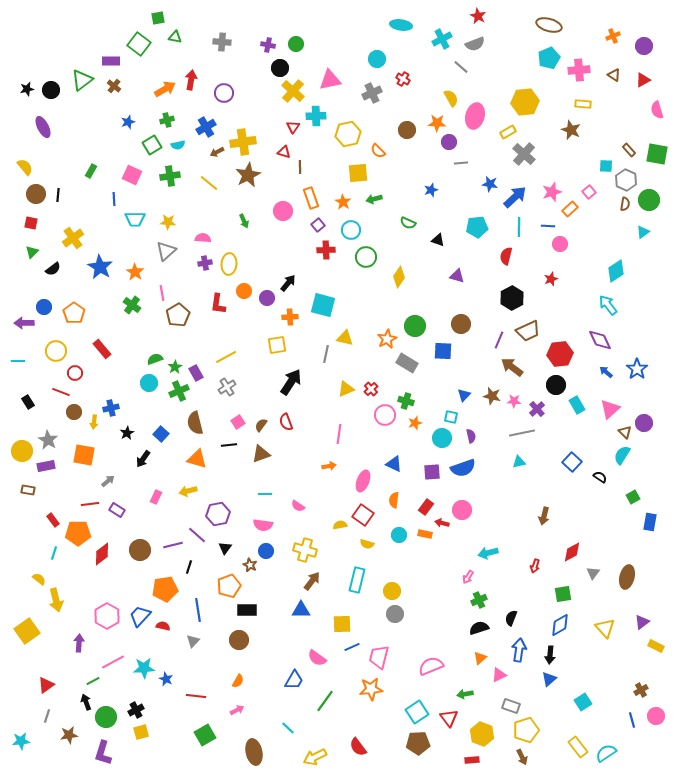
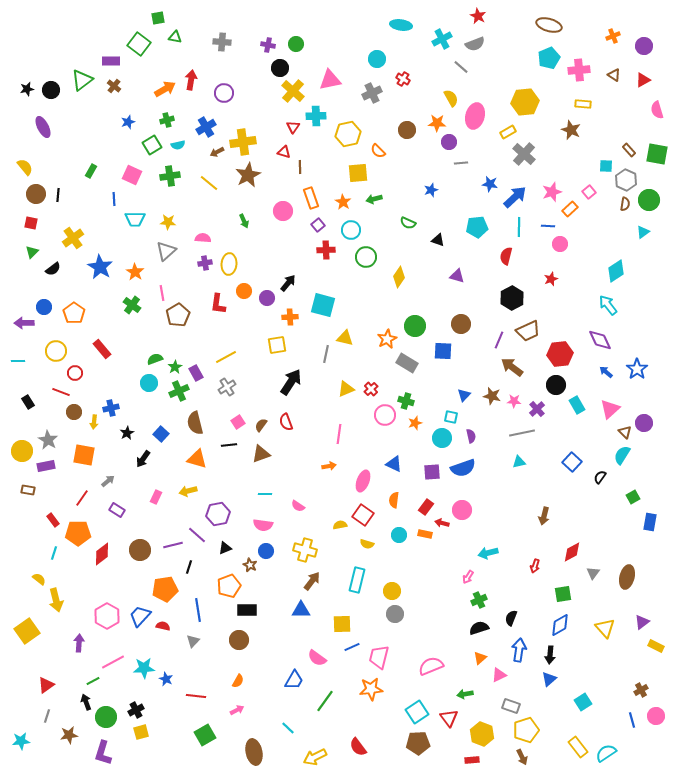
black semicircle at (600, 477): rotated 88 degrees counterclockwise
red line at (90, 504): moved 8 px left, 6 px up; rotated 48 degrees counterclockwise
black triangle at (225, 548): rotated 32 degrees clockwise
